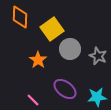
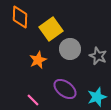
yellow square: moved 1 px left
orange star: rotated 12 degrees clockwise
cyan star: rotated 12 degrees counterclockwise
